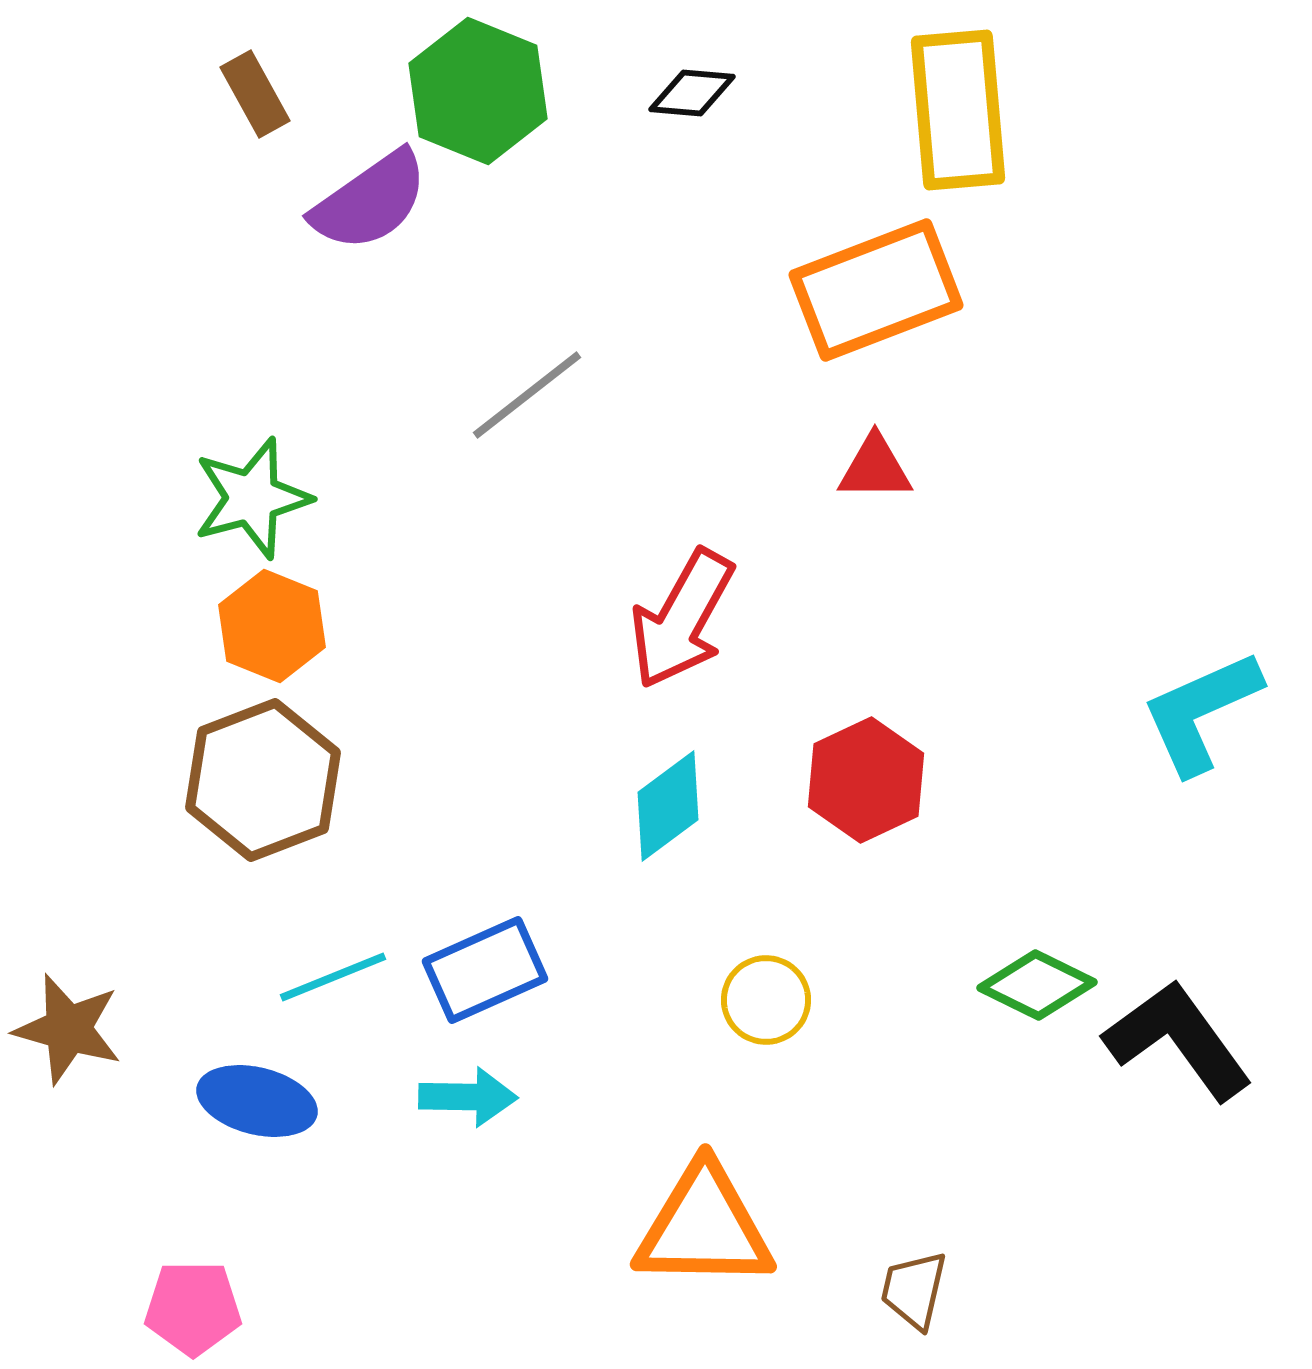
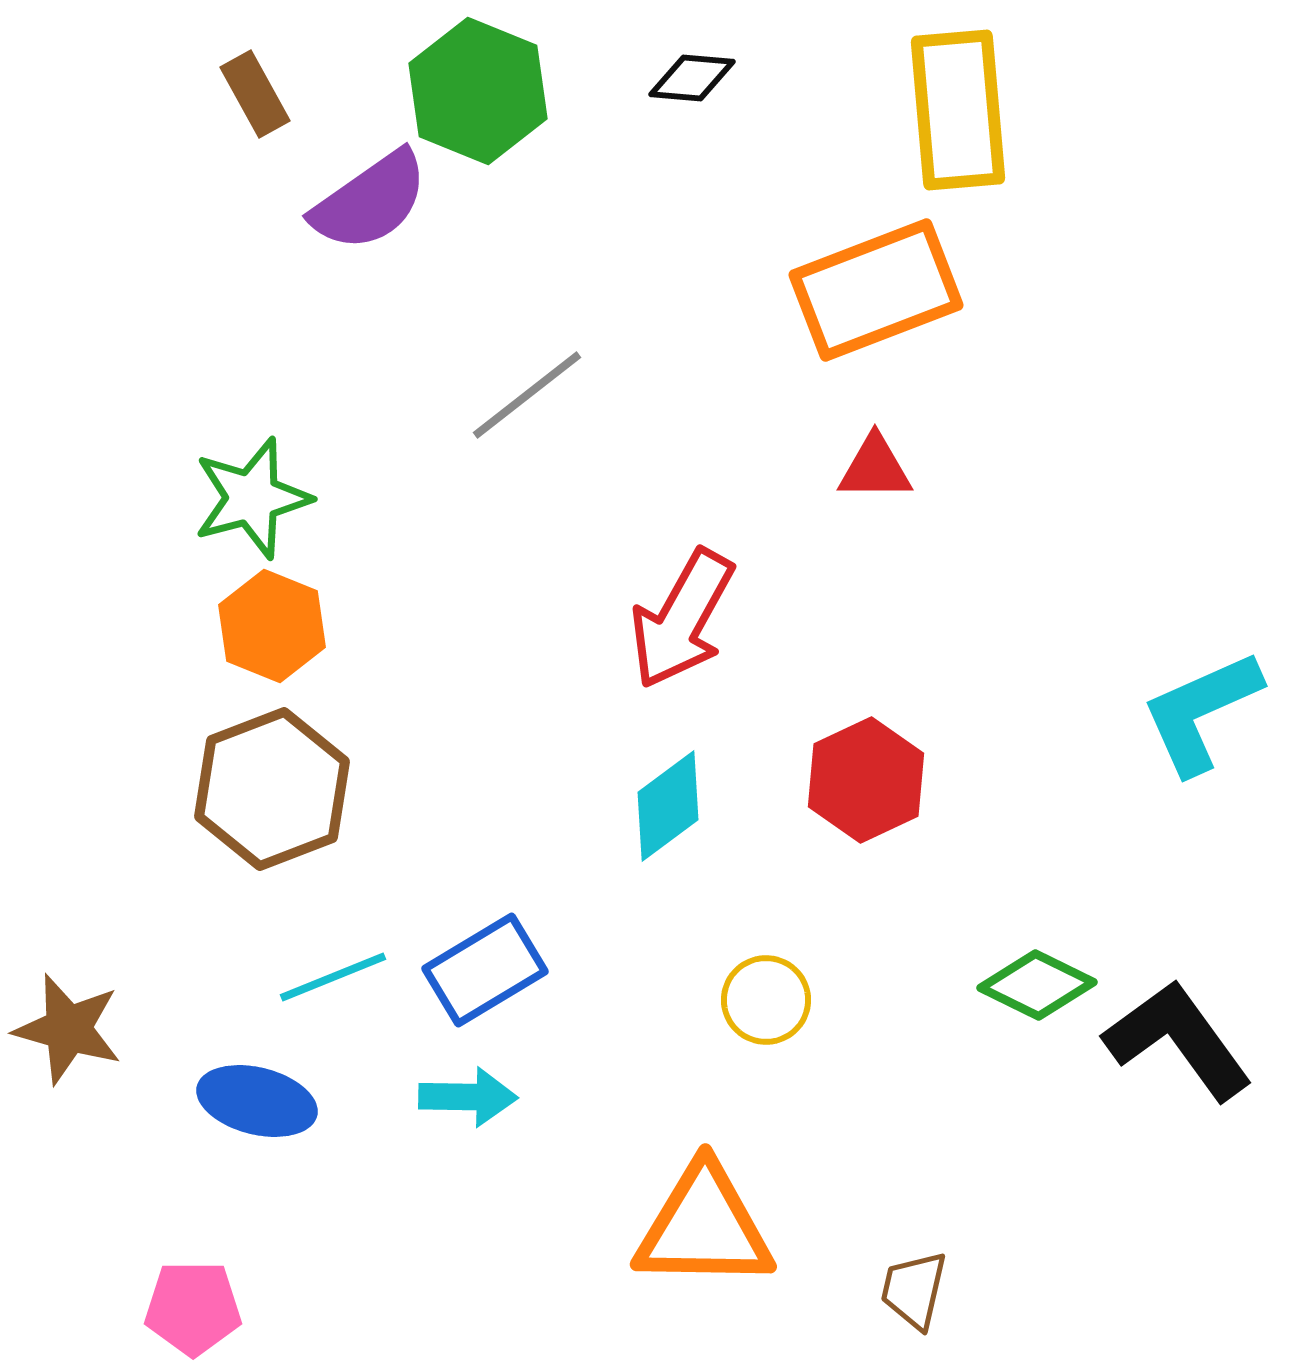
black diamond: moved 15 px up
brown hexagon: moved 9 px right, 9 px down
blue rectangle: rotated 7 degrees counterclockwise
